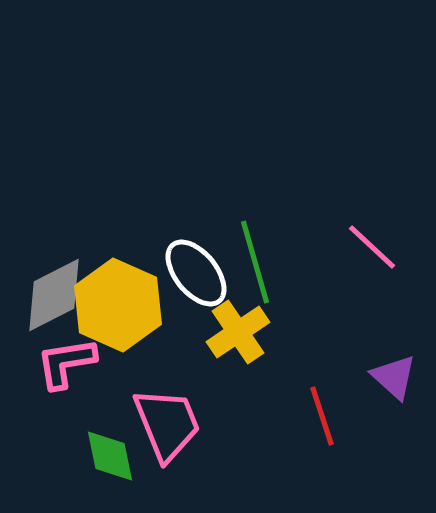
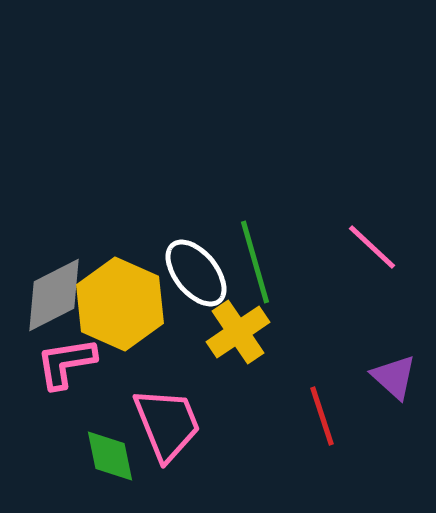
yellow hexagon: moved 2 px right, 1 px up
